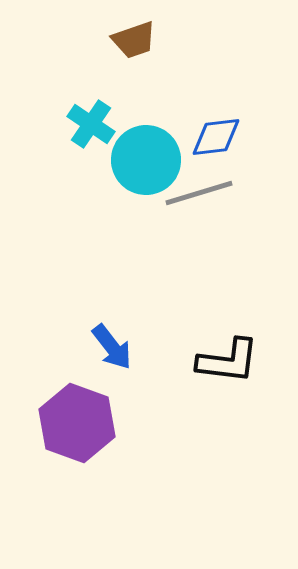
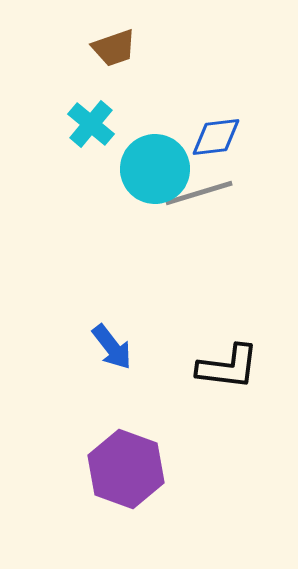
brown trapezoid: moved 20 px left, 8 px down
cyan cross: rotated 6 degrees clockwise
cyan circle: moved 9 px right, 9 px down
black L-shape: moved 6 px down
purple hexagon: moved 49 px right, 46 px down
